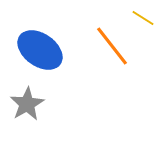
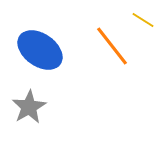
yellow line: moved 2 px down
gray star: moved 2 px right, 3 px down
